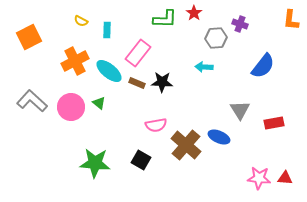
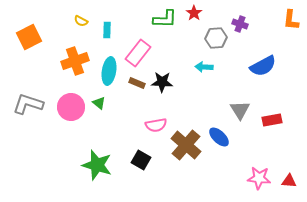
orange cross: rotated 8 degrees clockwise
blue semicircle: rotated 24 degrees clockwise
cyan ellipse: rotated 60 degrees clockwise
gray L-shape: moved 4 px left, 3 px down; rotated 24 degrees counterclockwise
red rectangle: moved 2 px left, 3 px up
blue ellipse: rotated 20 degrees clockwise
green star: moved 2 px right, 2 px down; rotated 12 degrees clockwise
red triangle: moved 4 px right, 3 px down
